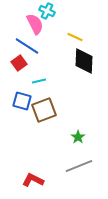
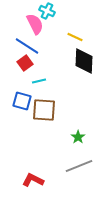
red square: moved 6 px right
brown square: rotated 25 degrees clockwise
